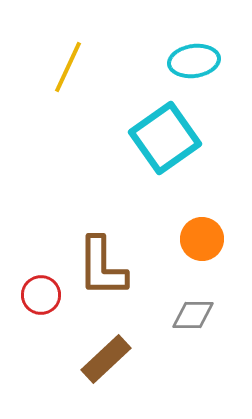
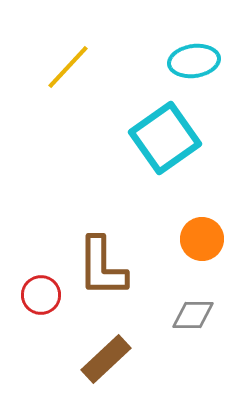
yellow line: rotated 18 degrees clockwise
